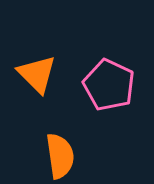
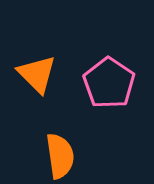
pink pentagon: moved 2 px up; rotated 9 degrees clockwise
